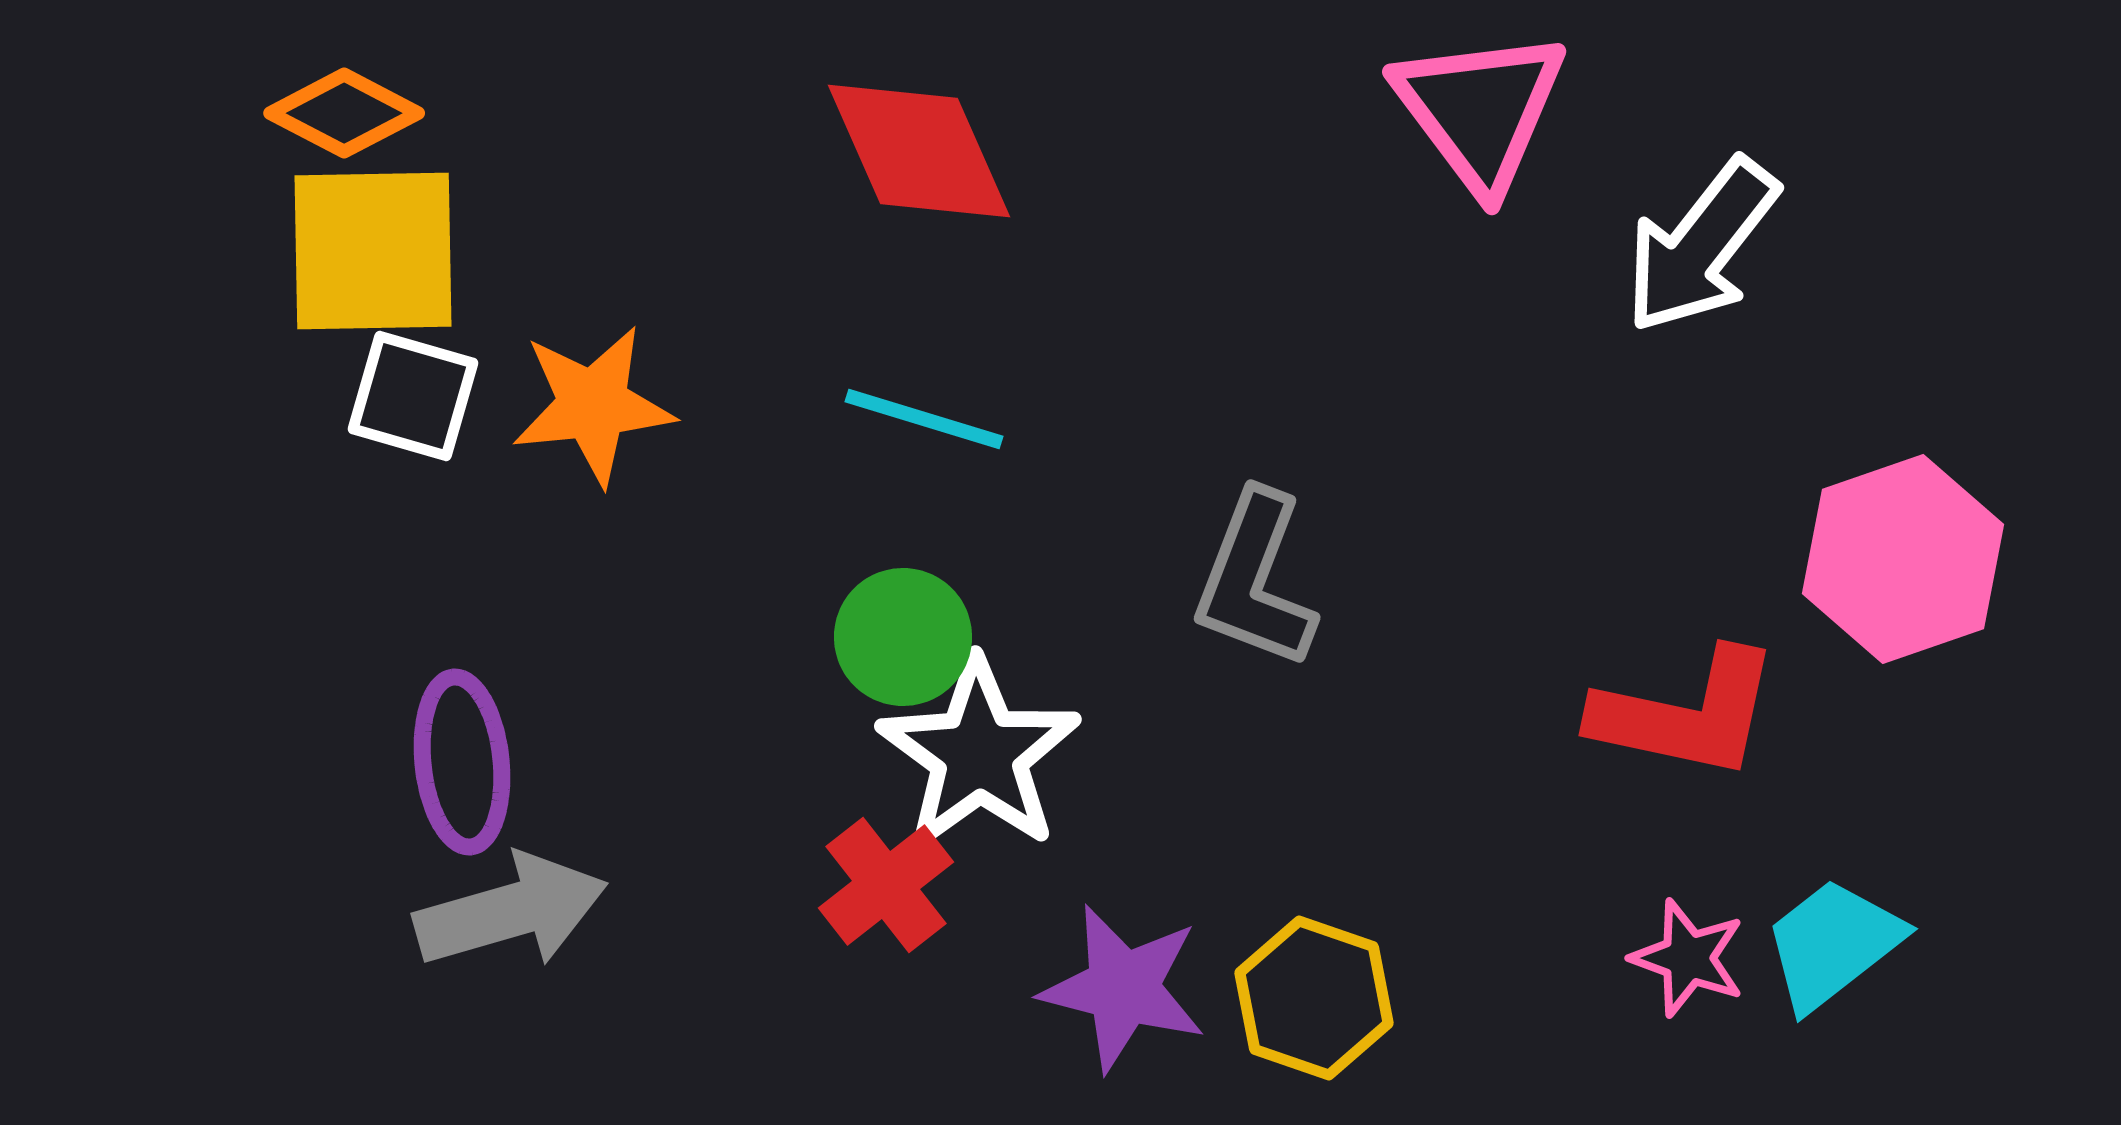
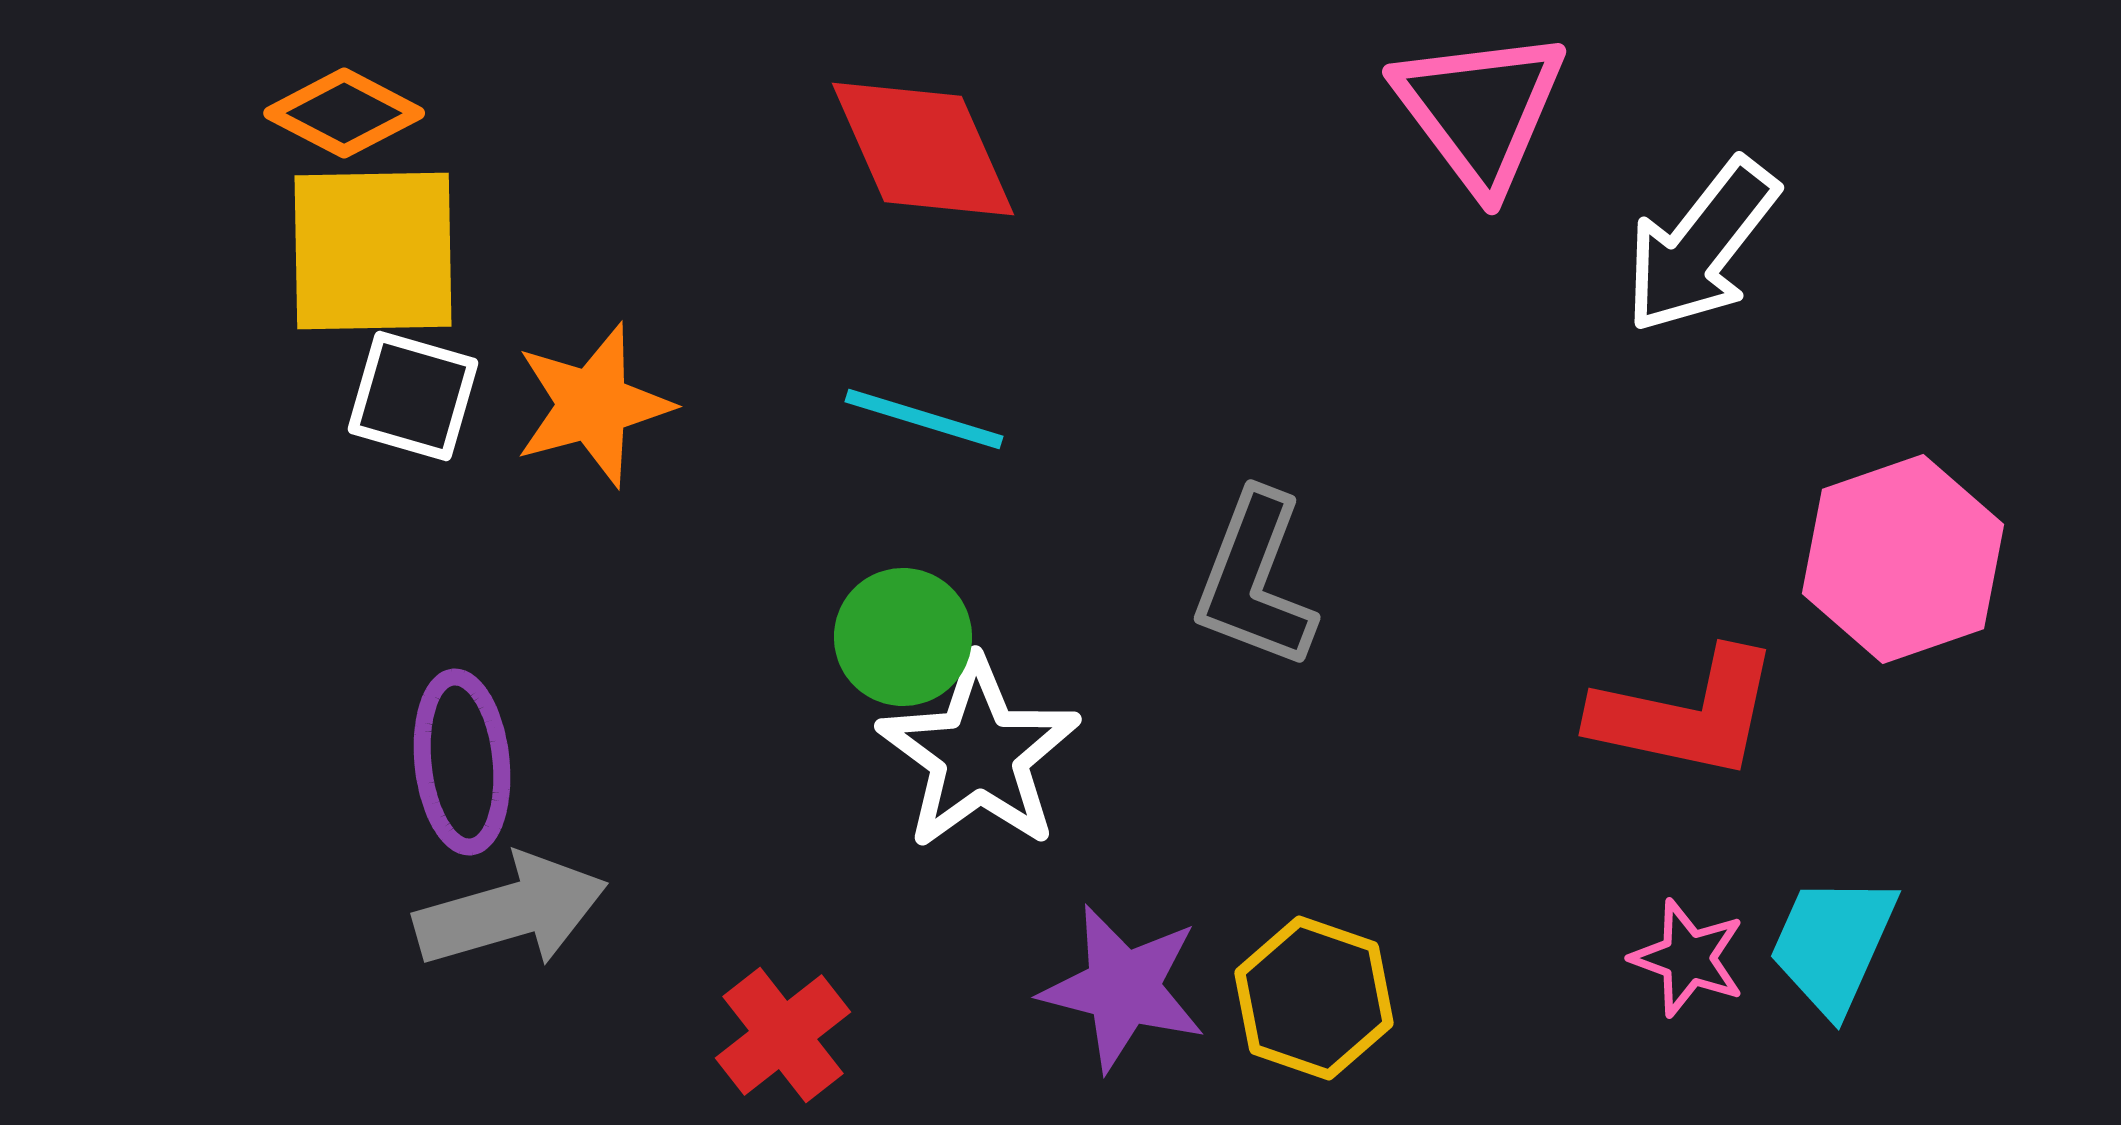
red diamond: moved 4 px right, 2 px up
orange star: rotated 9 degrees counterclockwise
red cross: moved 103 px left, 150 px down
cyan trapezoid: rotated 28 degrees counterclockwise
